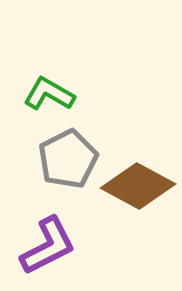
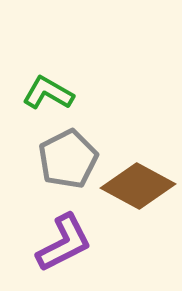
green L-shape: moved 1 px left, 1 px up
purple L-shape: moved 16 px right, 3 px up
